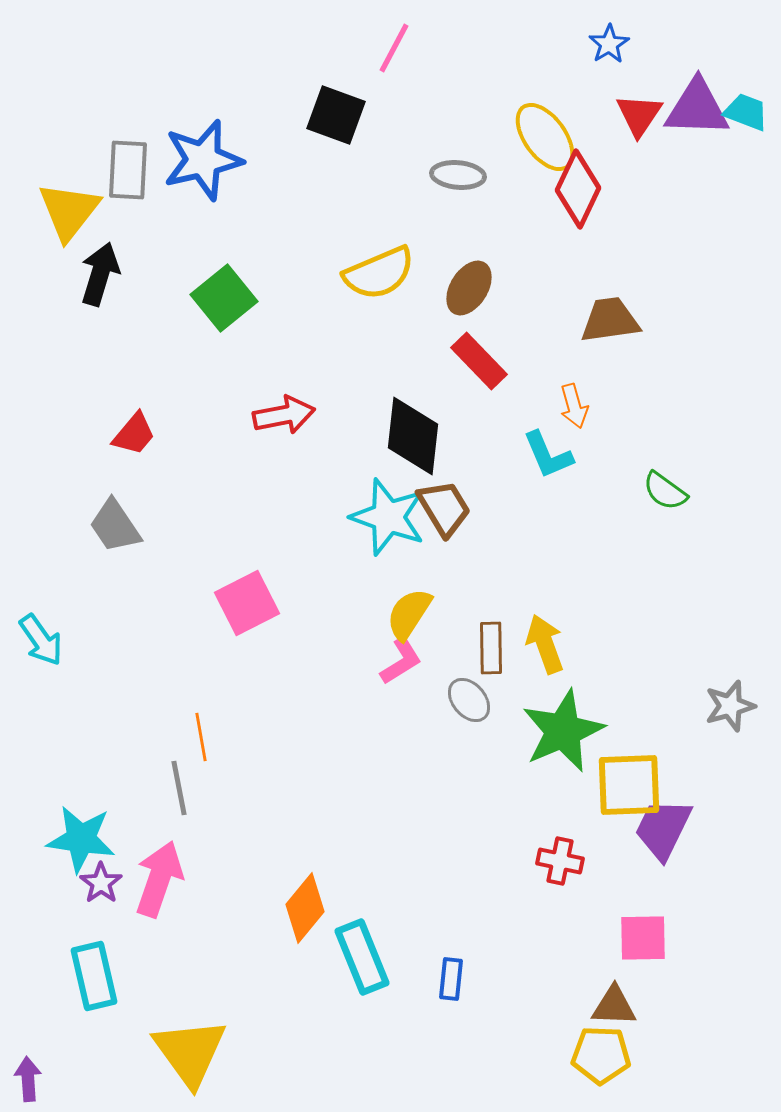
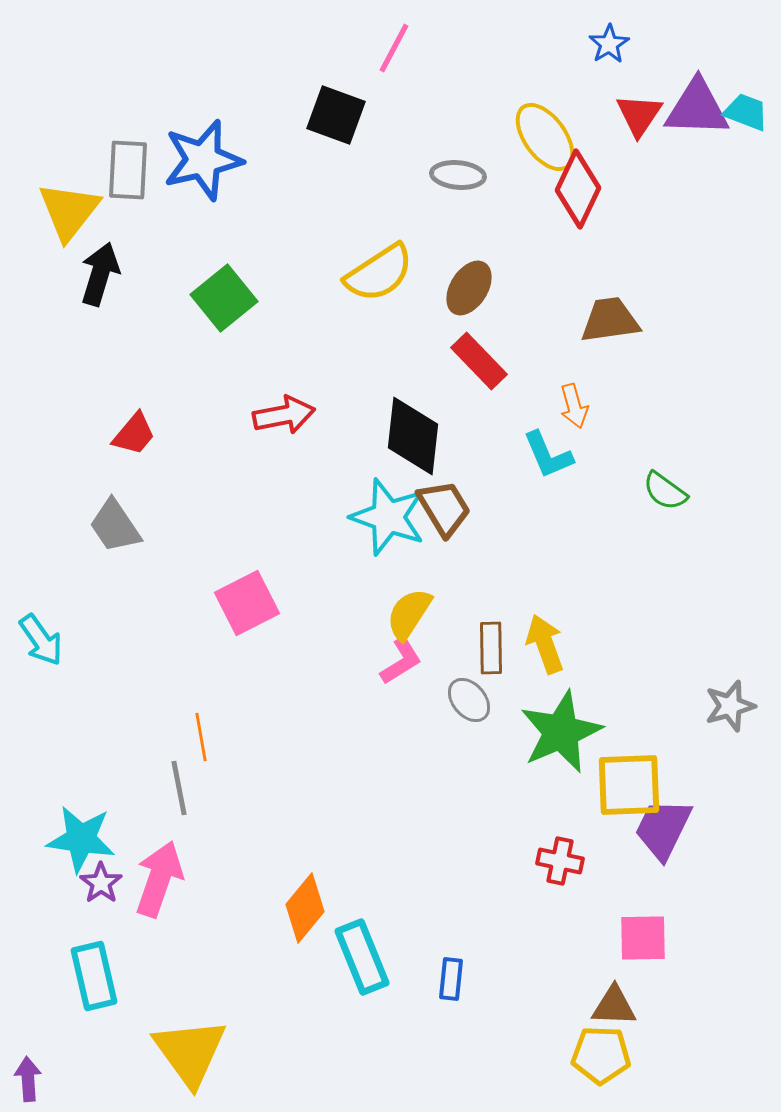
yellow semicircle at (379, 273): rotated 10 degrees counterclockwise
green star at (563, 731): moved 2 px left, 1 px down
